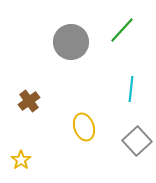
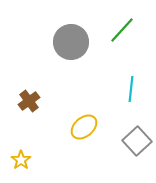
yellow ellipse: rotated 68 degrees clockwise
